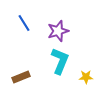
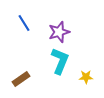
purple star: moved 1 px right, 1 px down
brown rectangle: moved 2 px down; rotated 12 degrees counterclockwise
